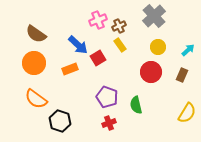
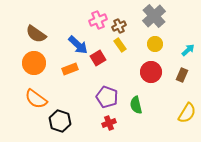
yellow circle: moved 3 px left, 3 px up
